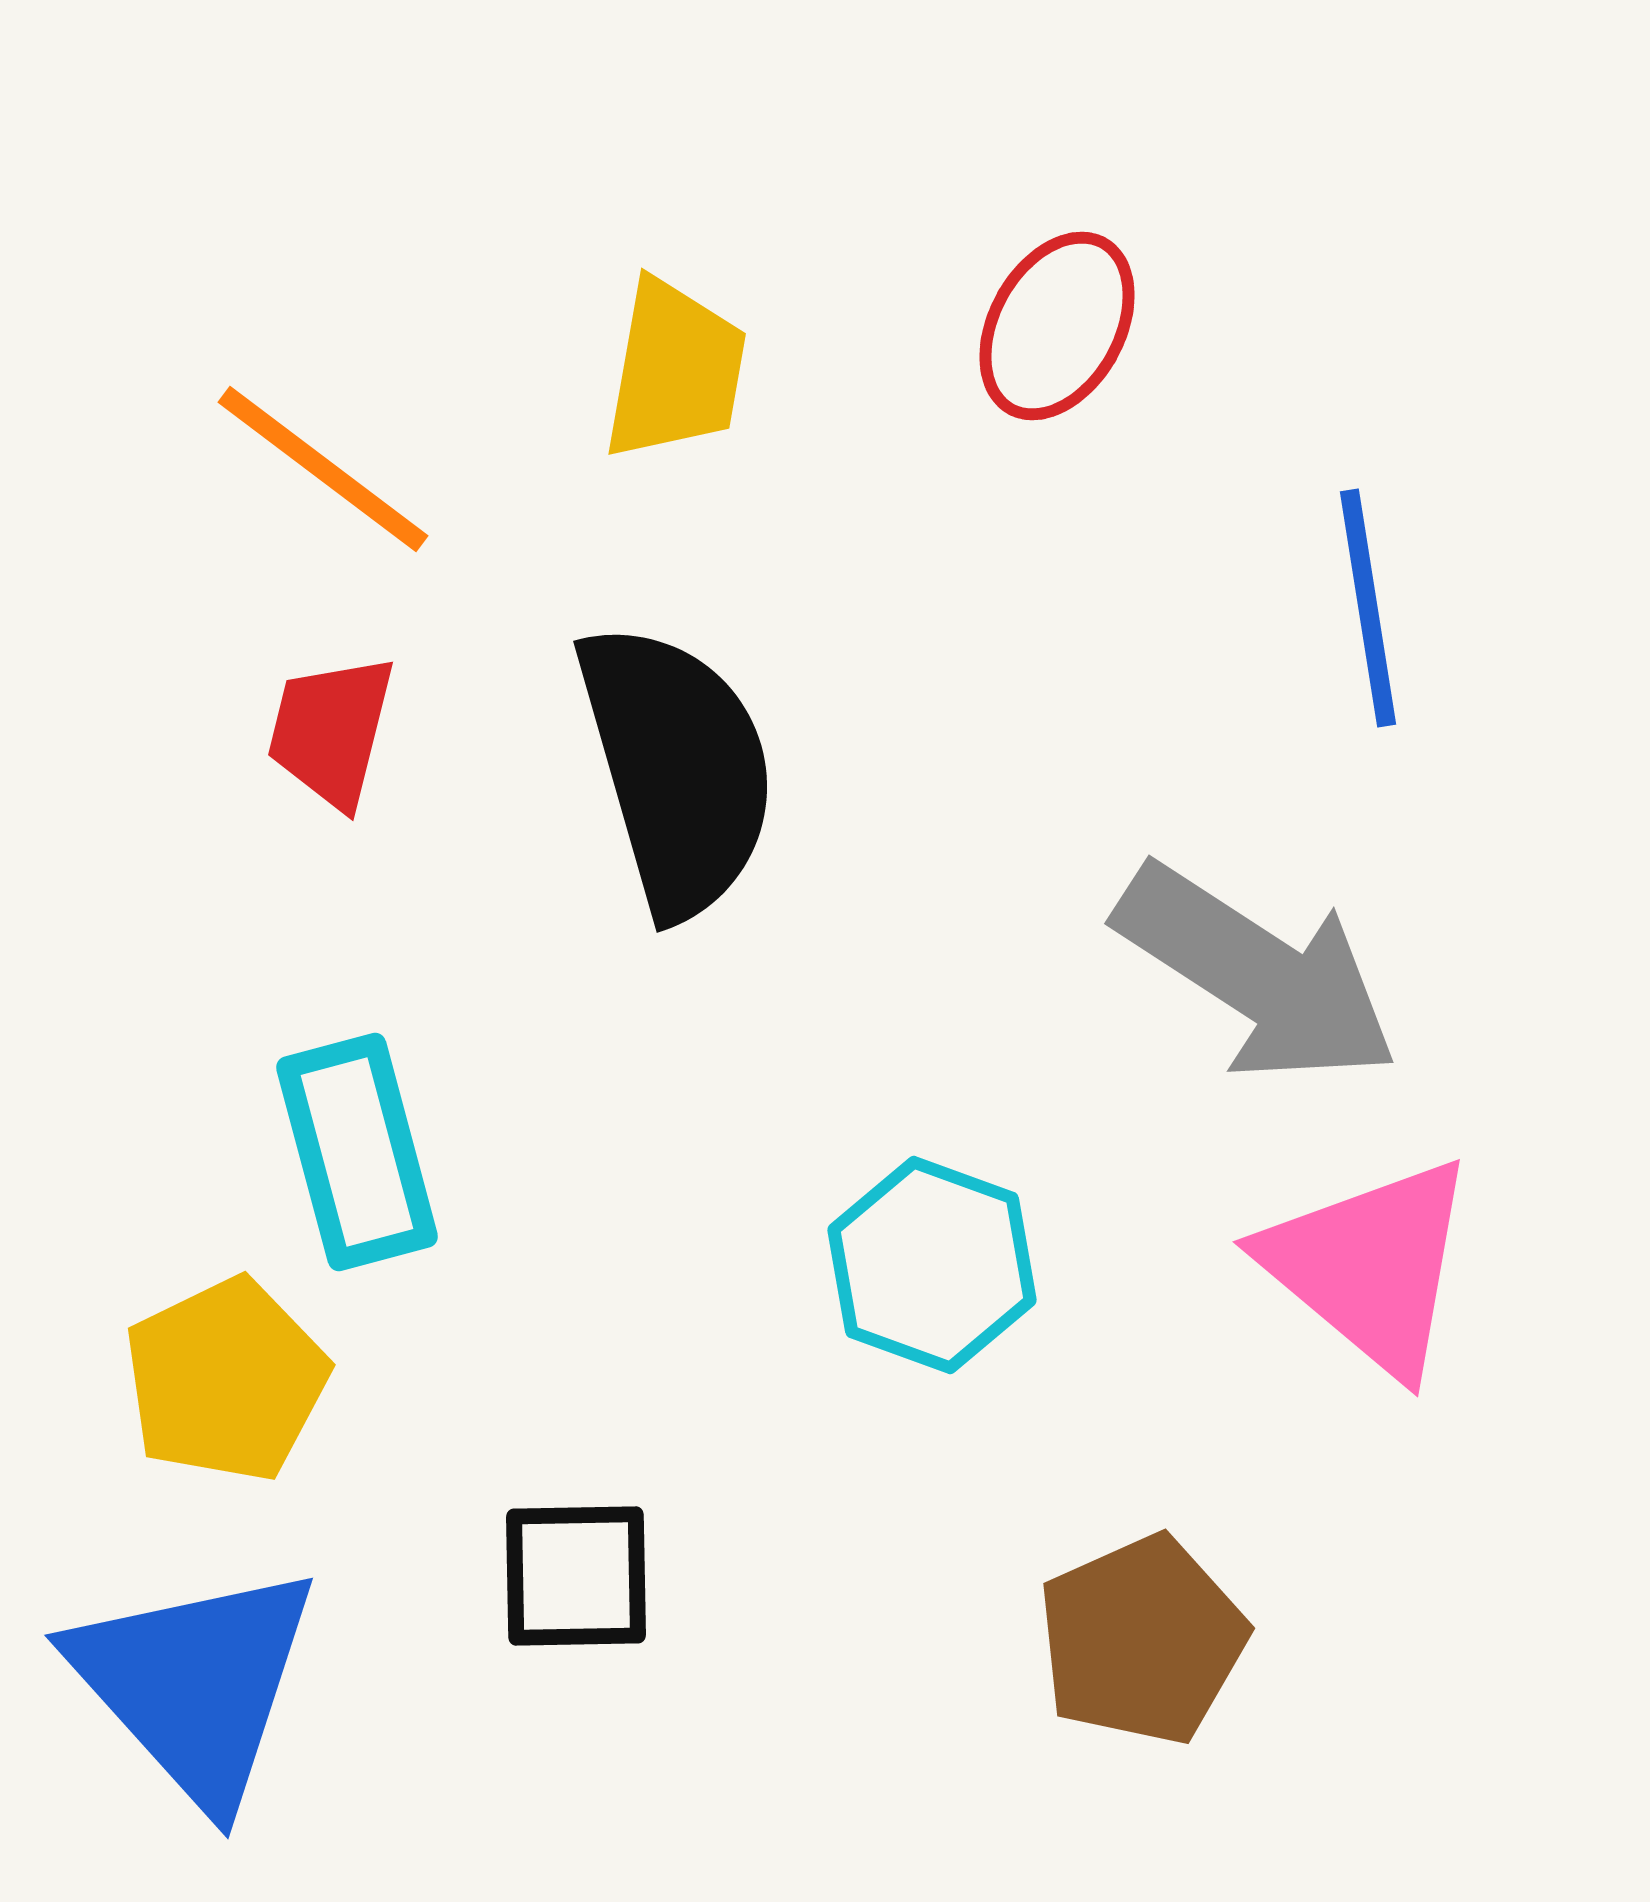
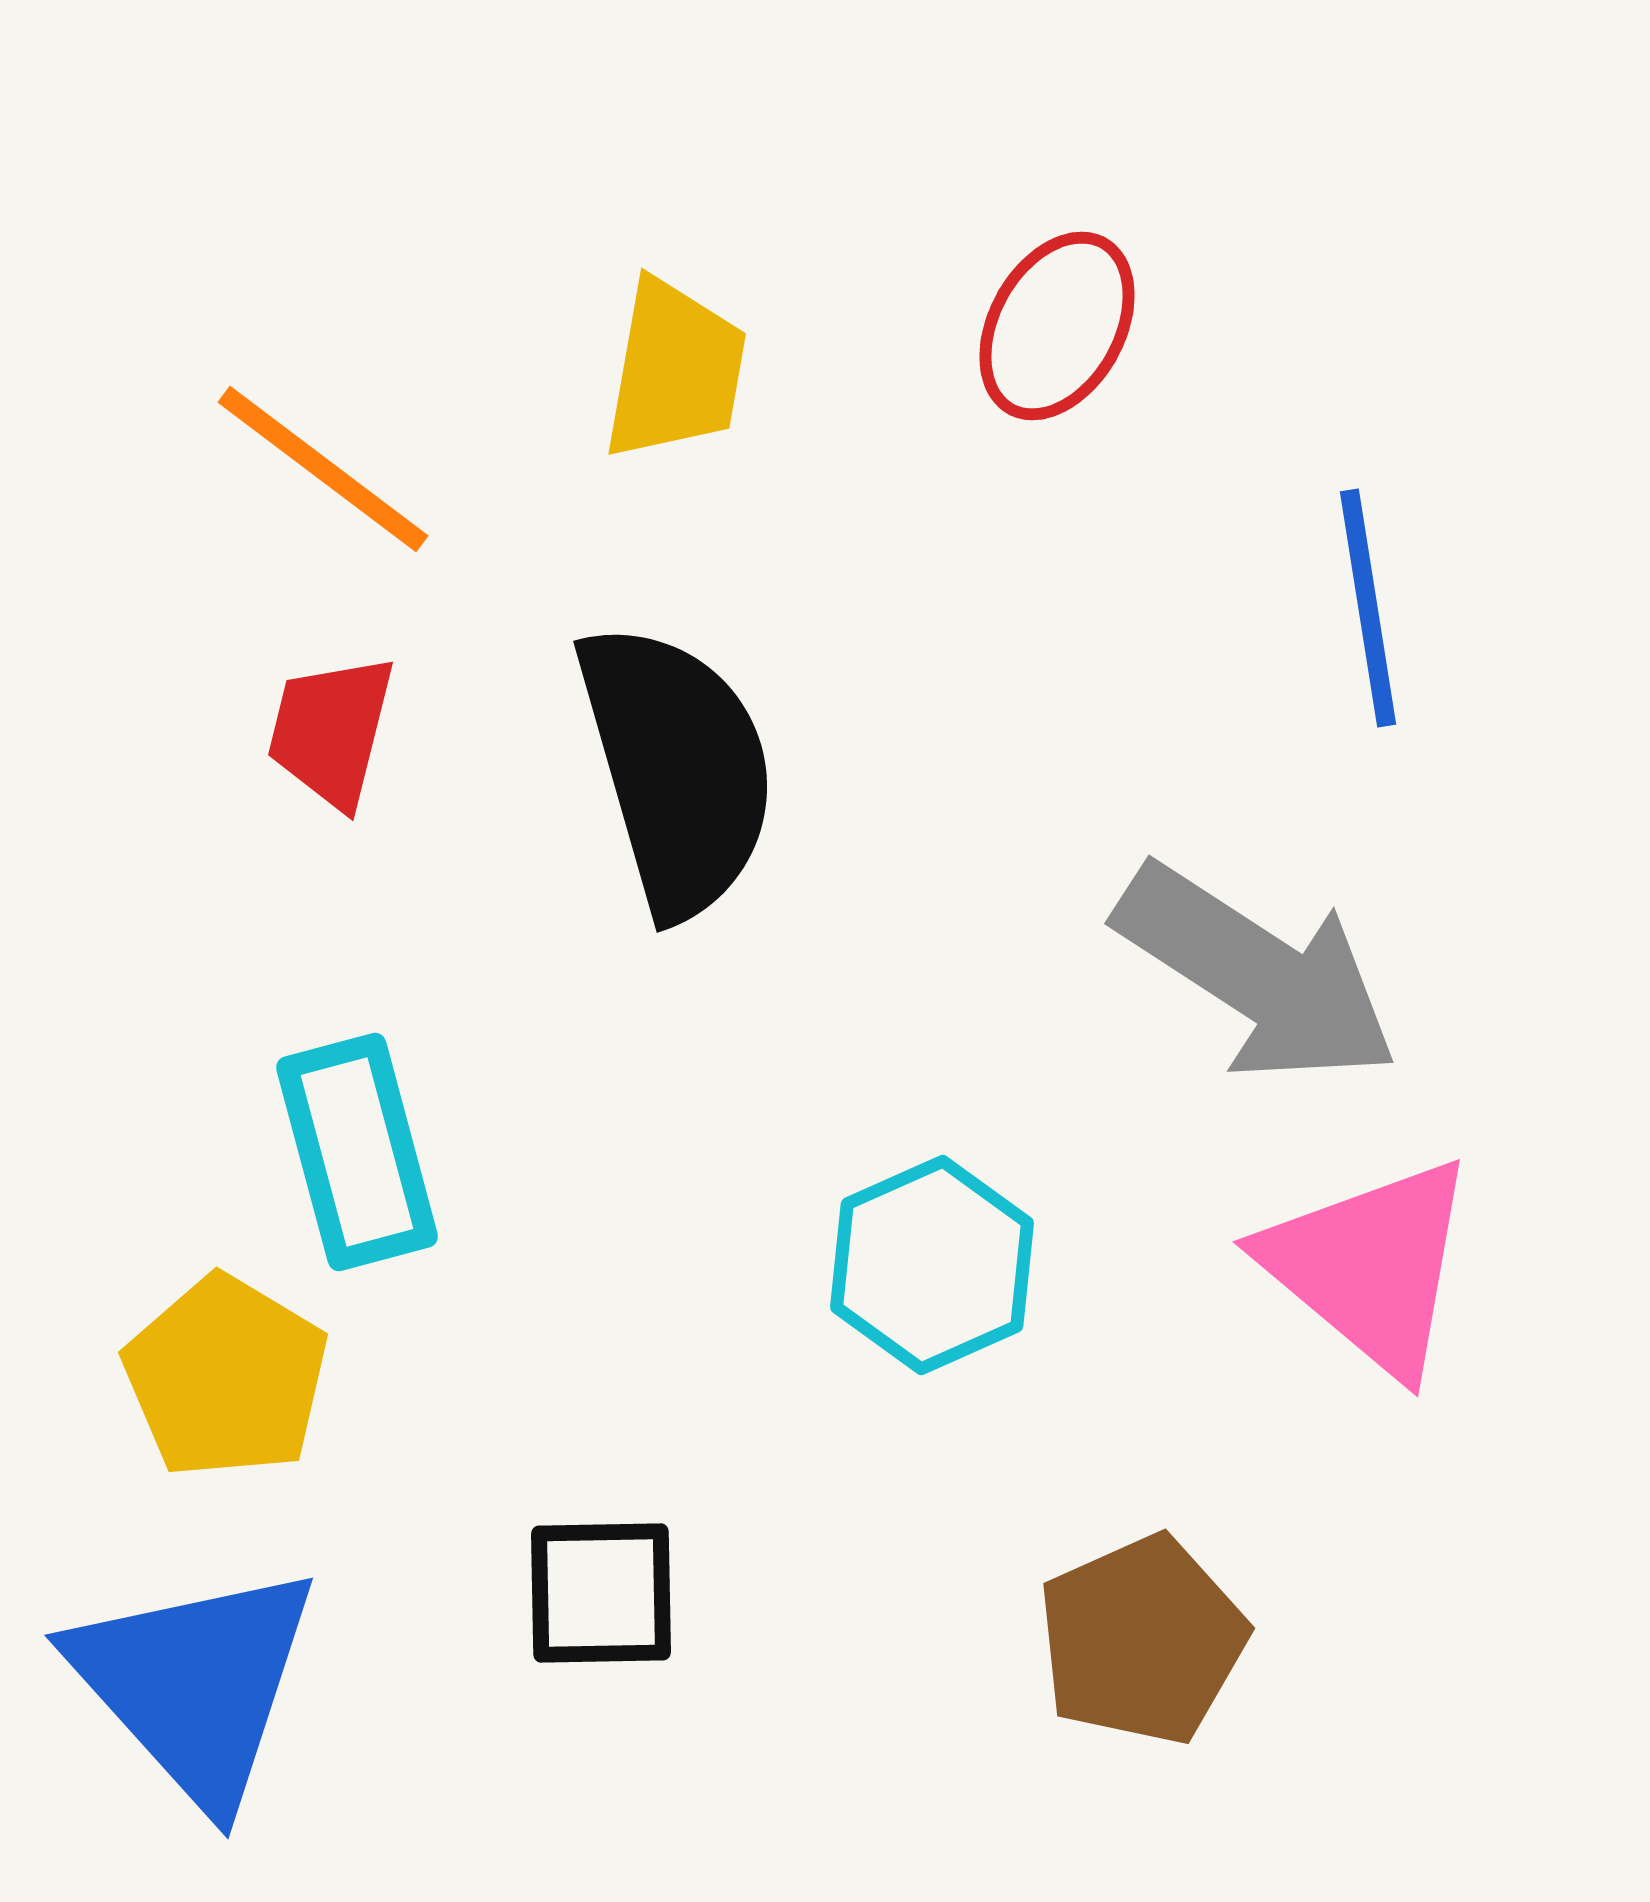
cyan hexagon: rotated 16 degrees clockwise
yellow pentagon: moved 3 px up; rotated 15 degrees counterclockwise
black square: moved 25 px right, 17 px down
